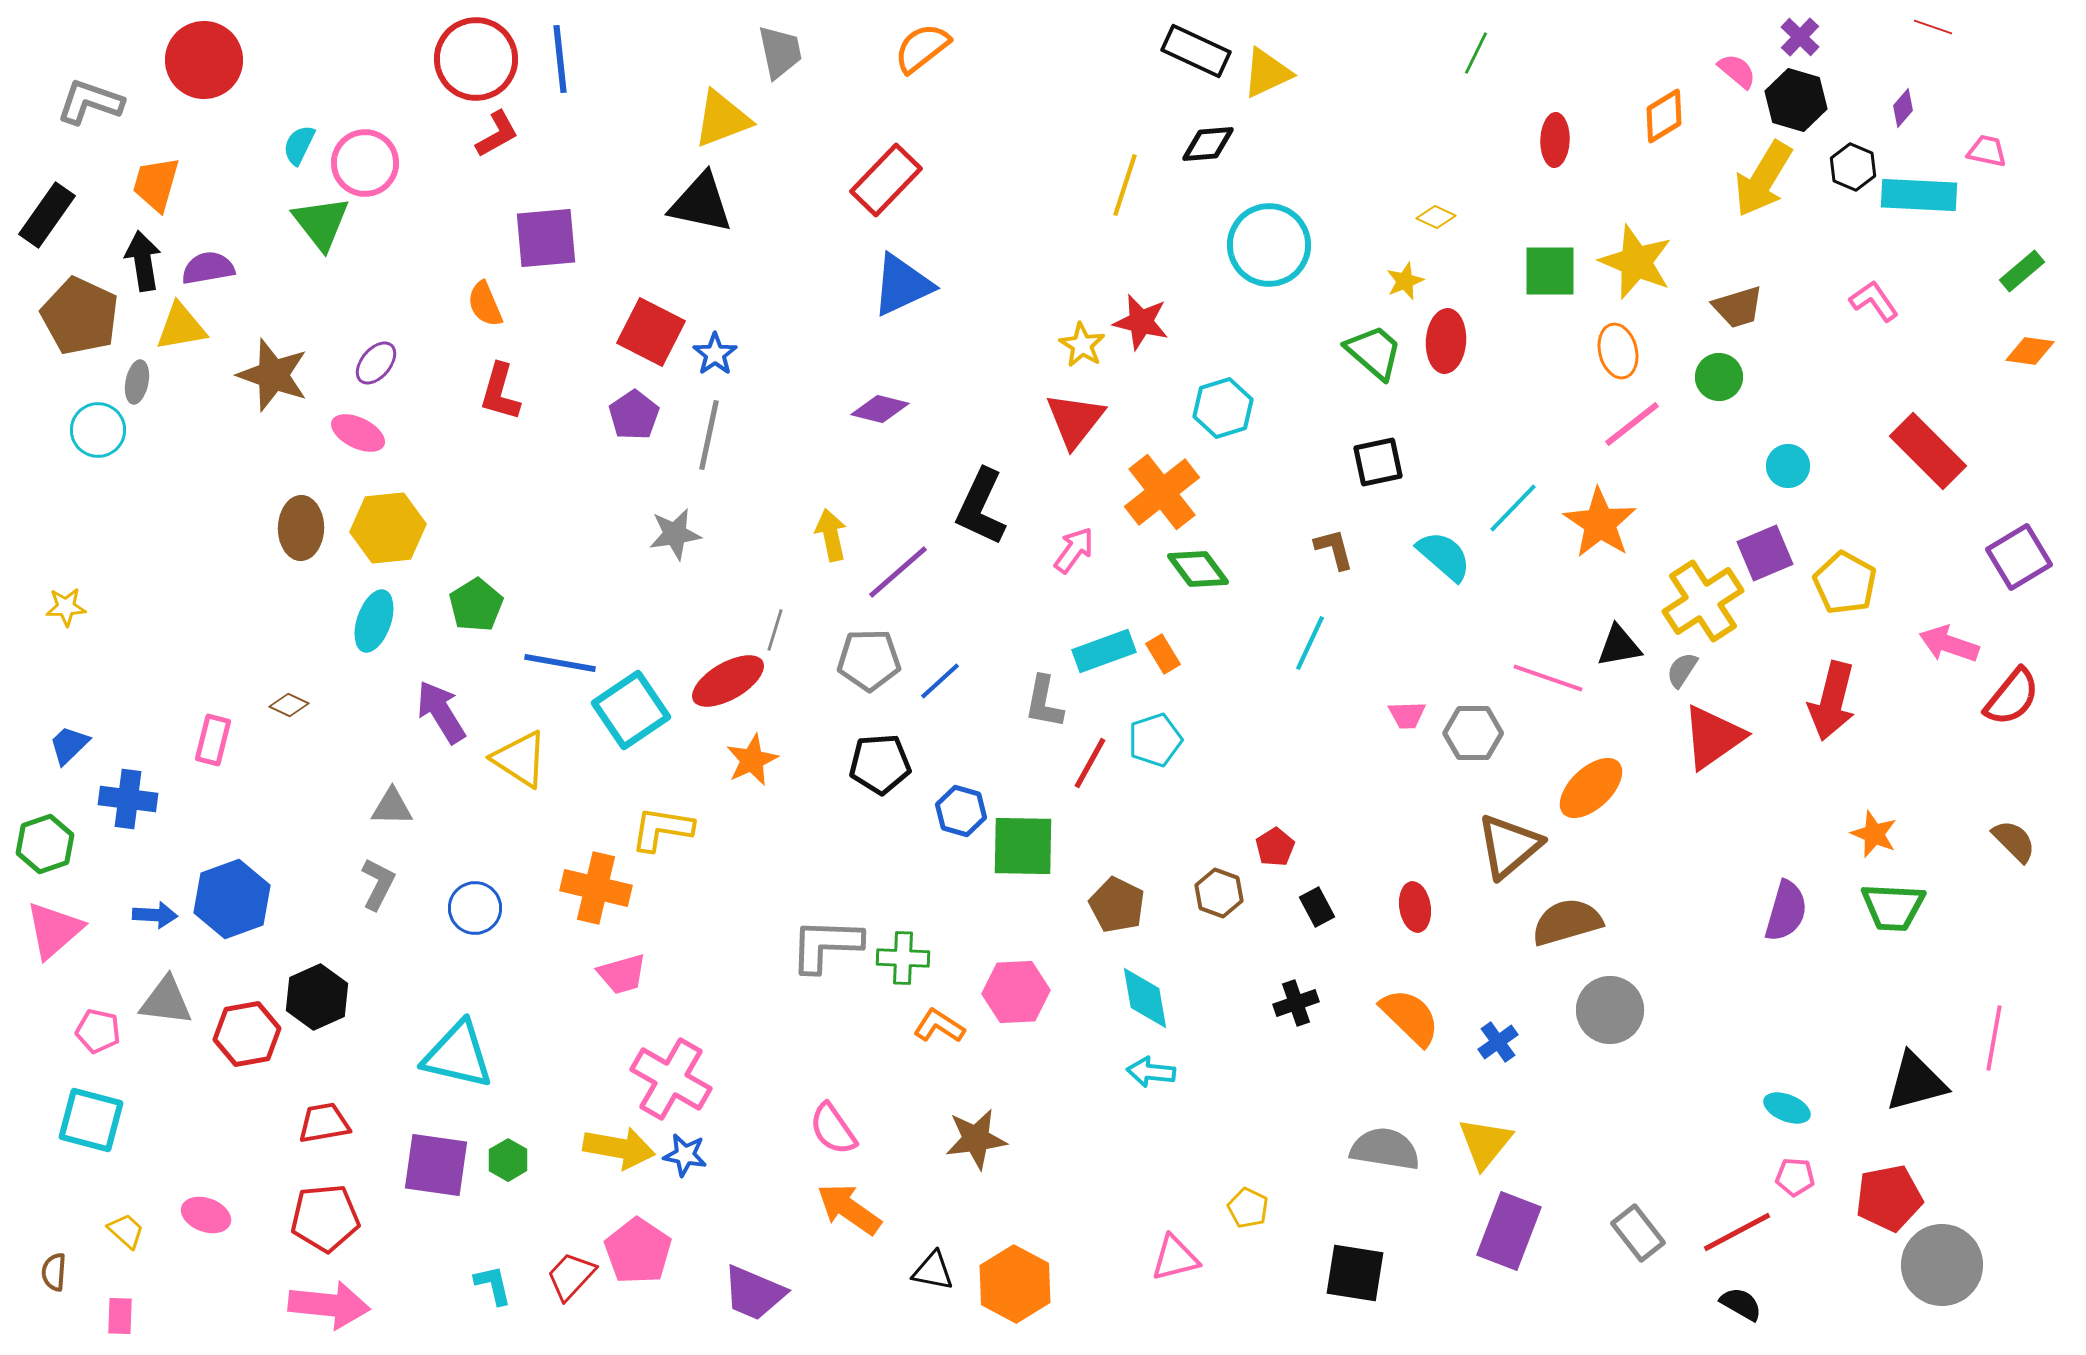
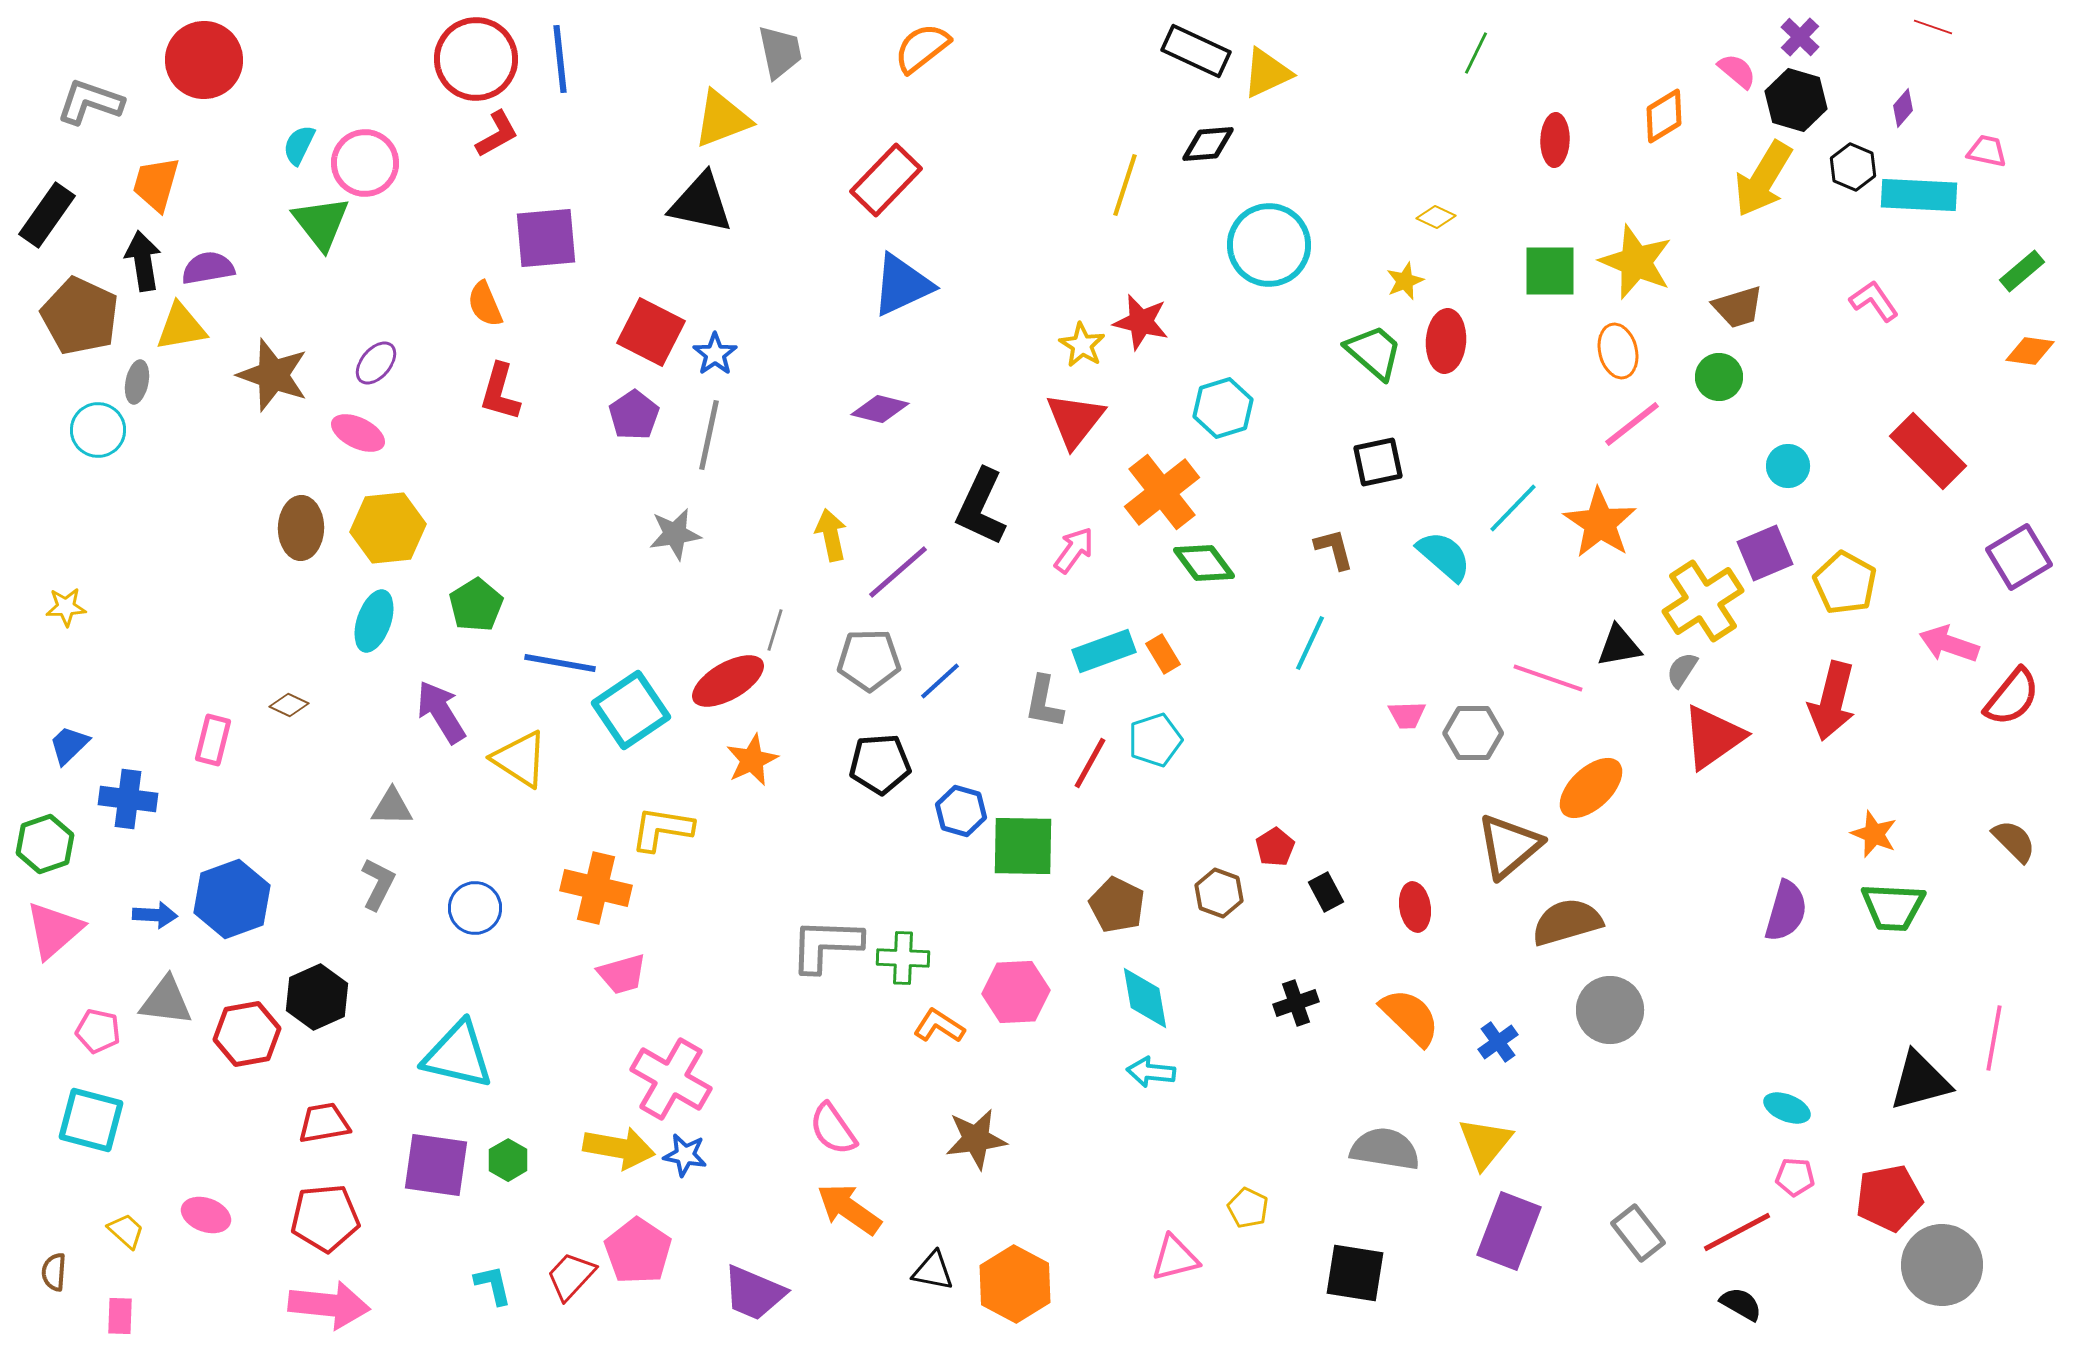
green diamond at (1198, 569): moved 6 px right, 6 px up
black rectangle at (1317, 907): moved 9 px right, 15 px up
black triangle at (1916, 1082): moved 4 px right, 1 px up
